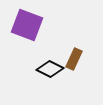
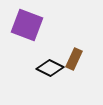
black diamond: moved 1 px up
